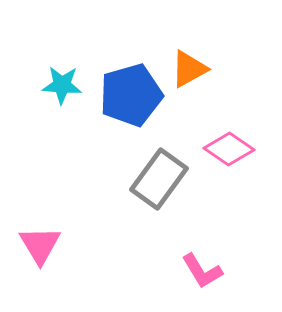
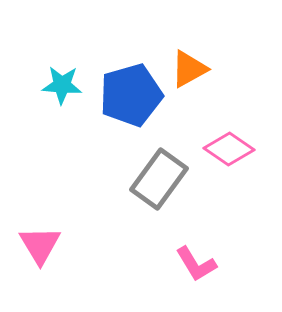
pink L-shape: moved 6 px left, 7 px up
